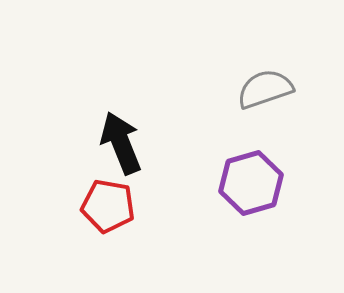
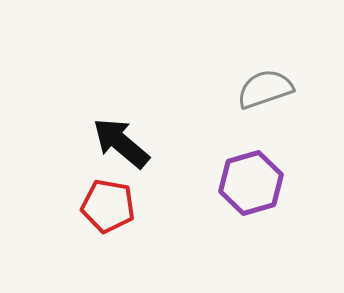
black arrow: rotated 28 degrees counterclockwise
